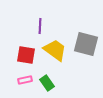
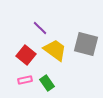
purple line: moved 2 px down; rotated 49 degrees counterclockwise
red square: rotated 30 degrees clockwise
